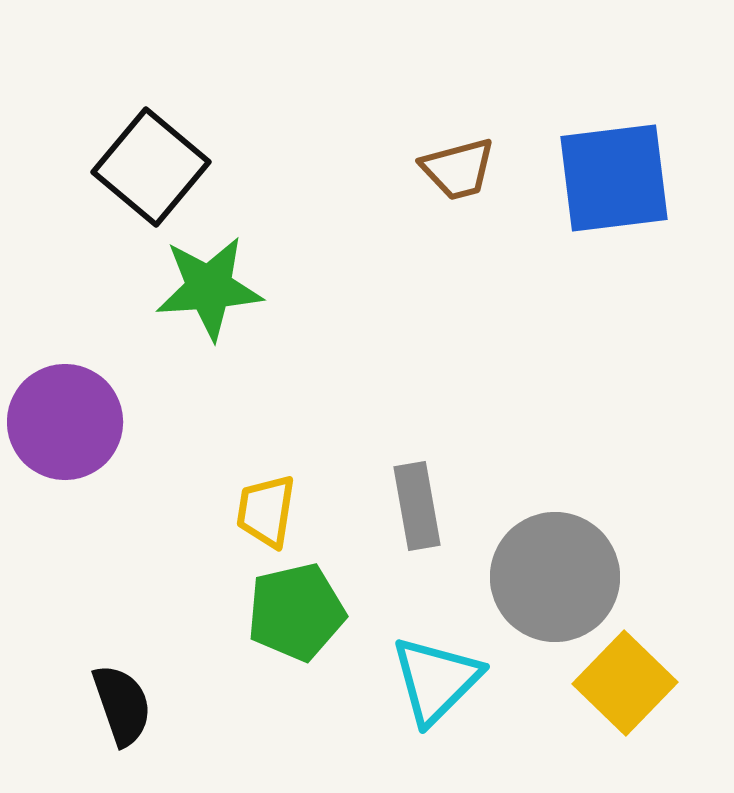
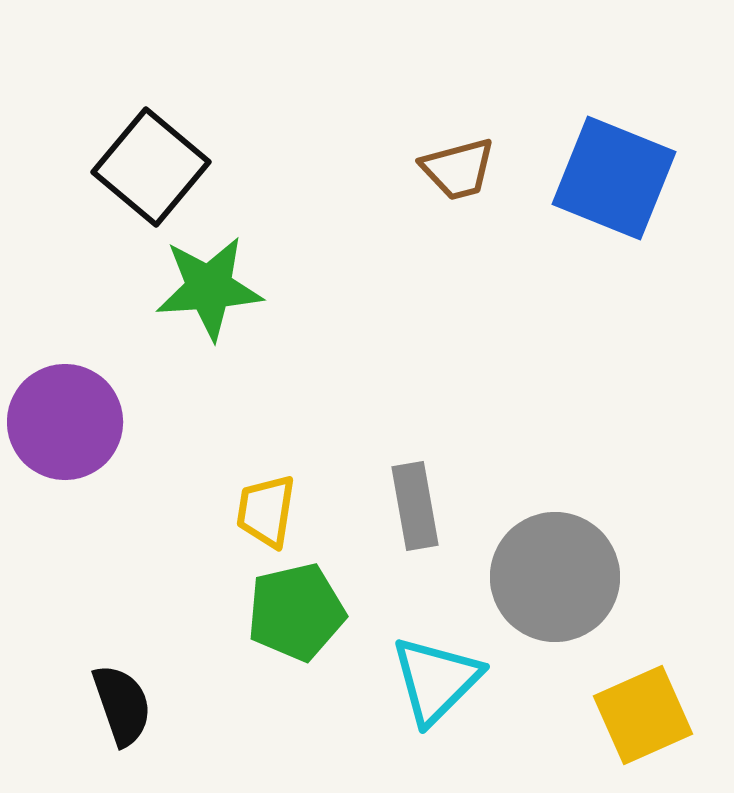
blue square: rotated 29 degrees clockwise
gray rectangle: moved 2 px left
yellow square: moved 18 px right, 32 px down; rotated 22 degrees clockwise
